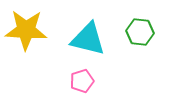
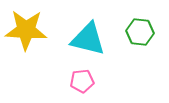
pink pentagon: rotated 10 degrees clockwise
